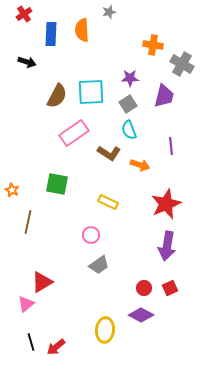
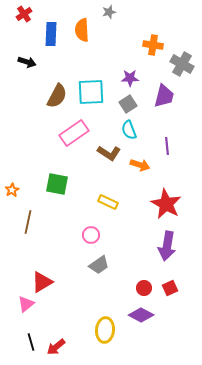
purple line: moved 4 px left
orange star: rotated 16 degrees clockwise
red star: rotated 20 degrees counterclockwise
